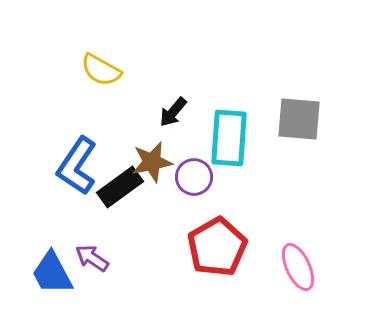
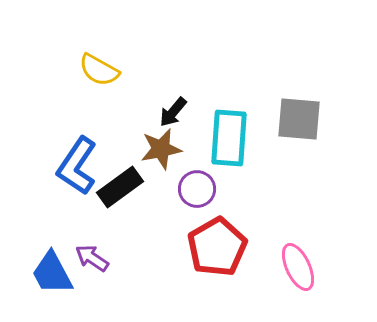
yellow semicircle: moved 2 px left
brown star: moved 9 px right, 13 px up
purple circle: moved 3 px right, 12 px down
